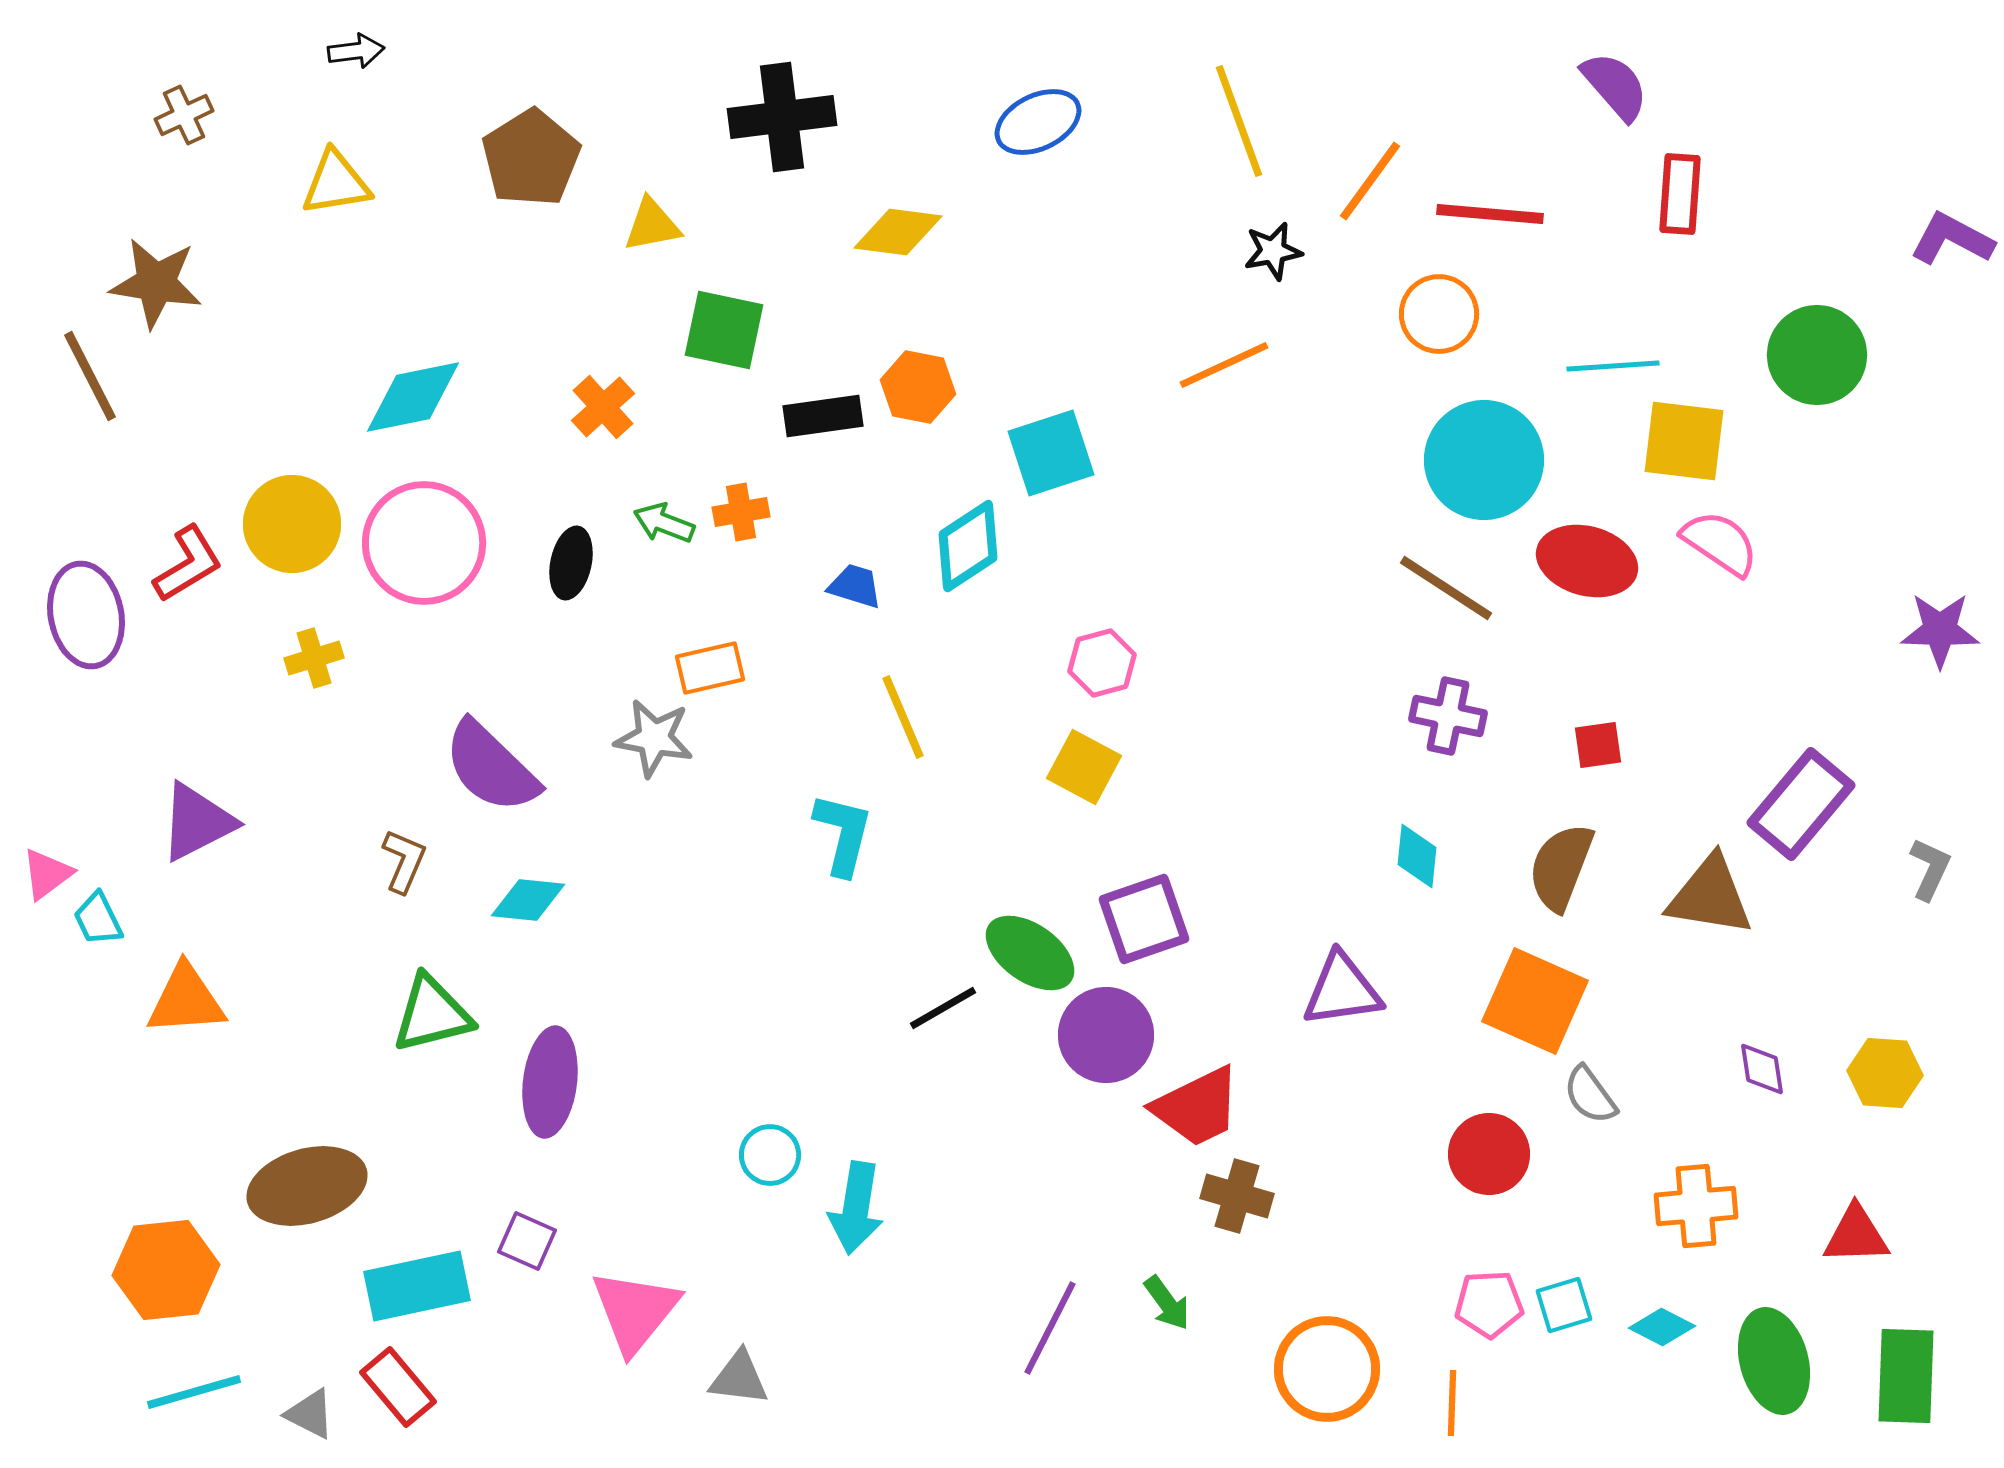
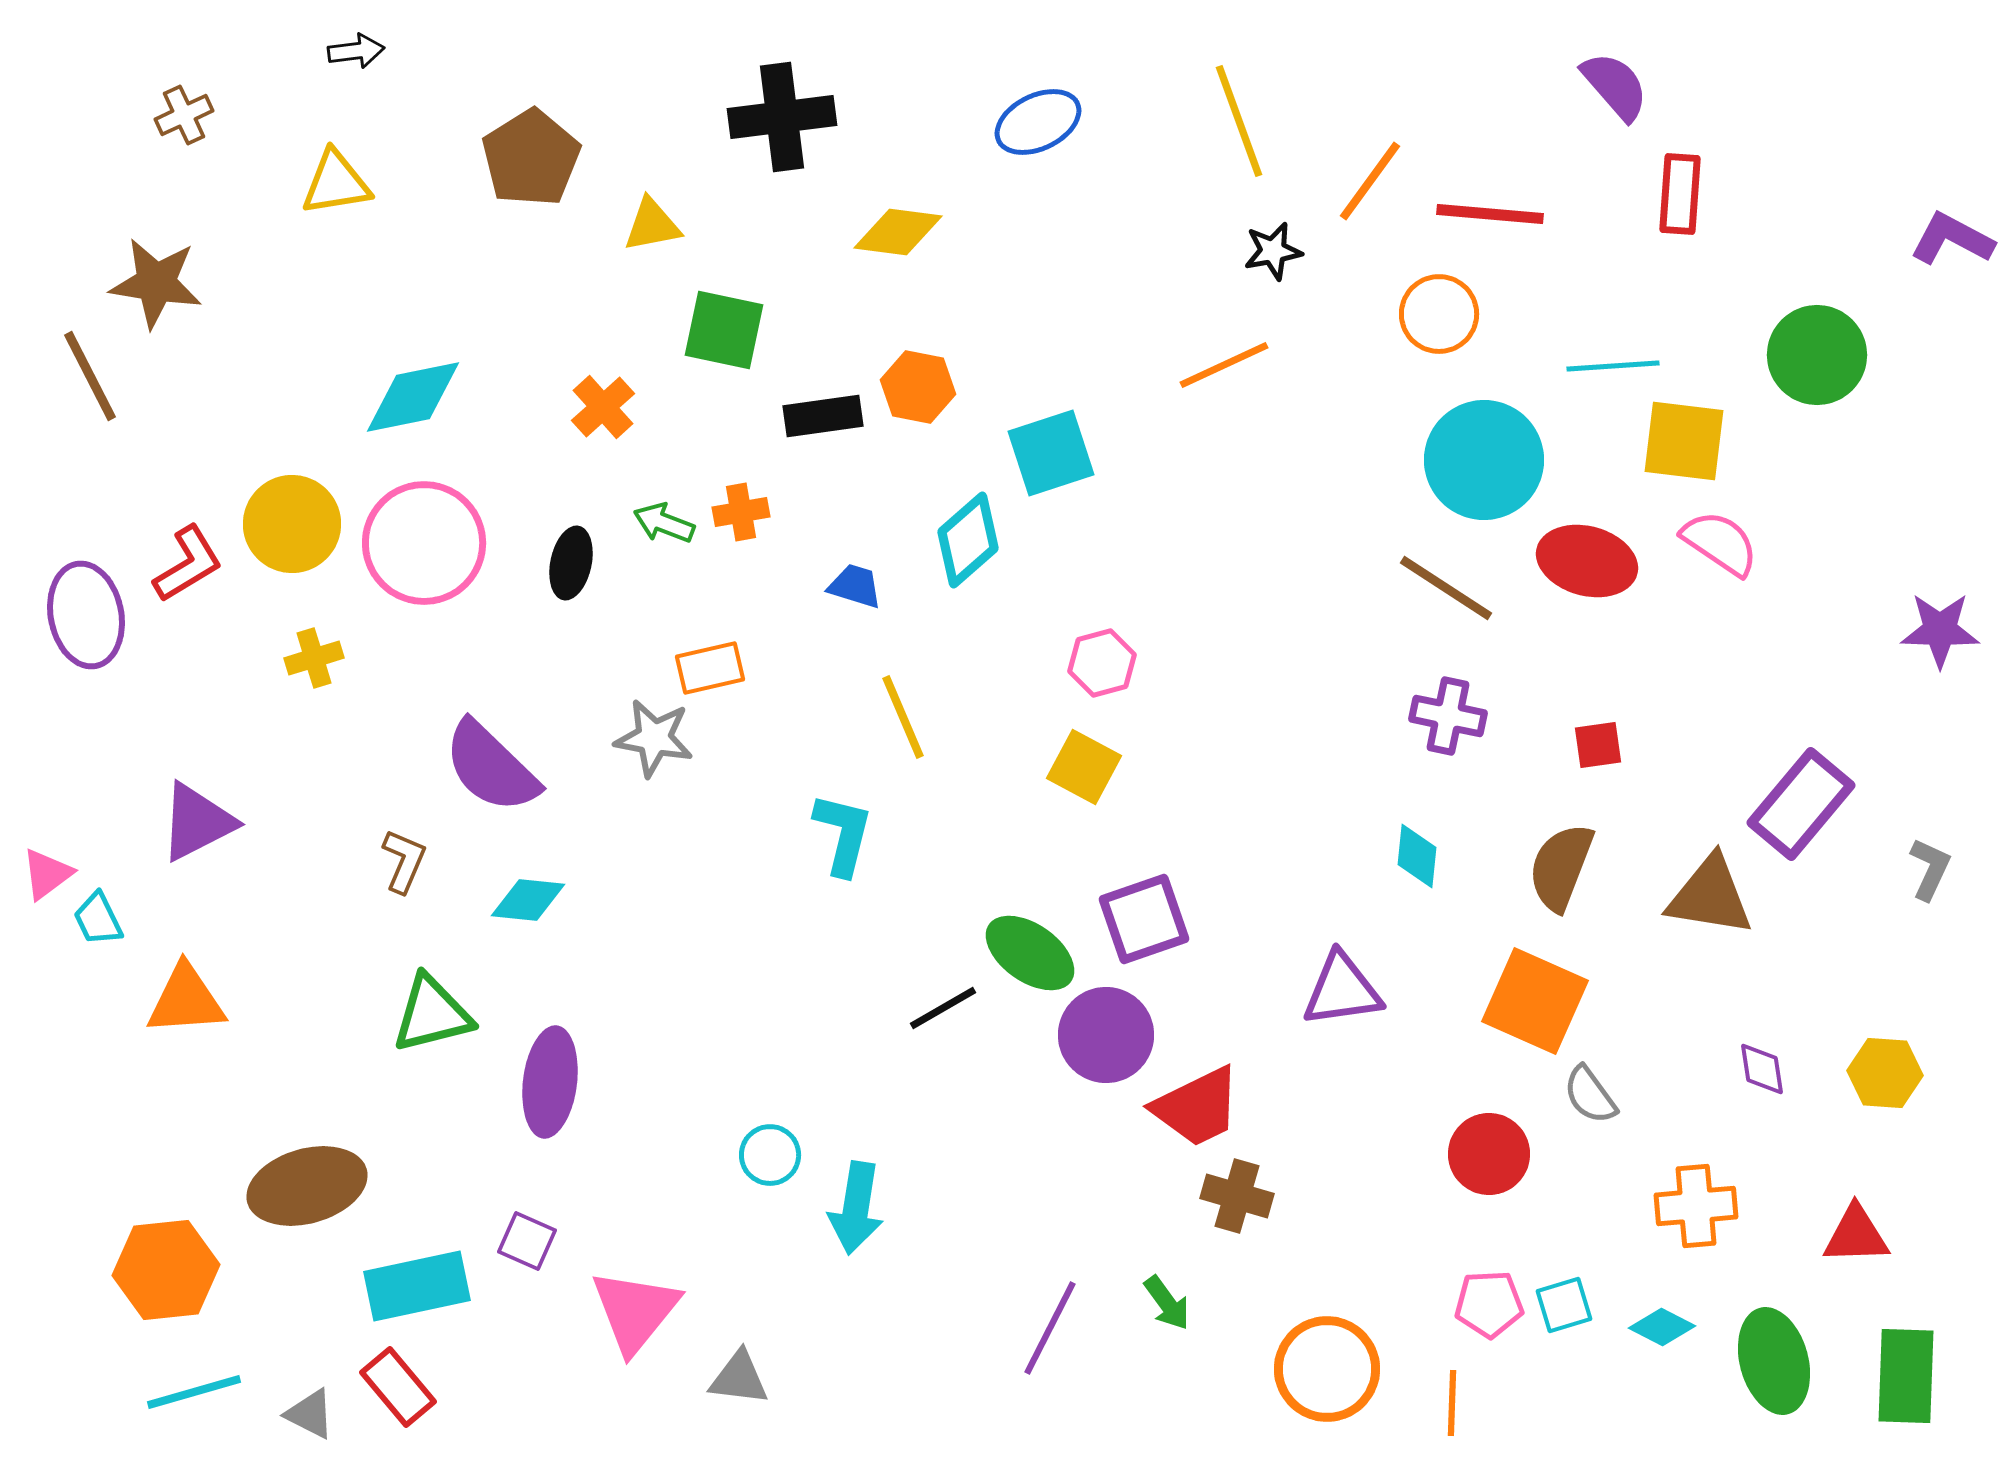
cyan diamond at (968, 546): moved 6 px up; rotated 8 degrees counterclockwise
